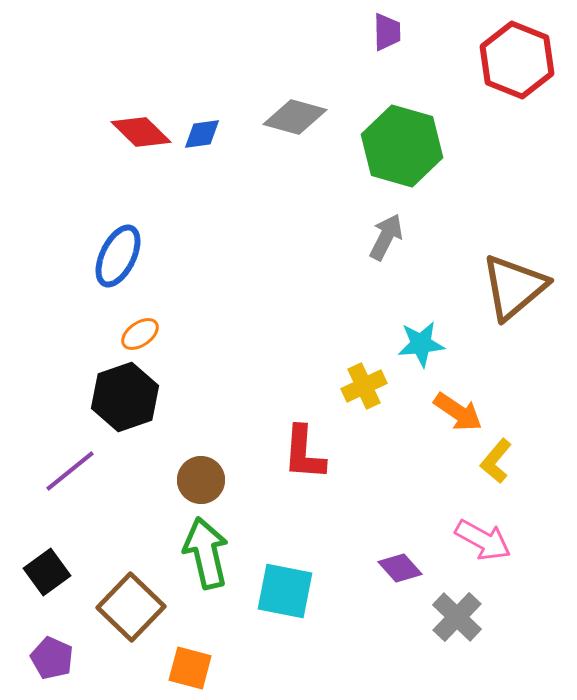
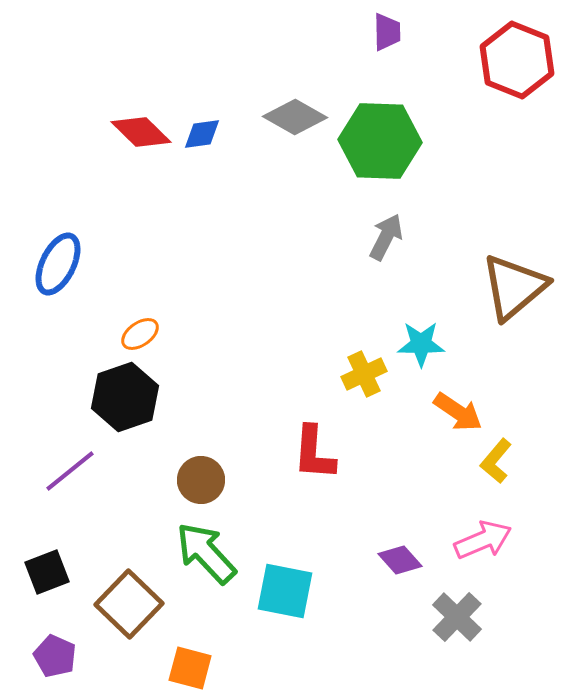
gray diamond: rotated 14 degrees clockwise
green hexagon: moved 22 px left, 5 px up; rotated 14 degrees counterclockwise
blue ellipse: moved 60 px left, 8 px down
cyan star: rotated 6 degrees clockwise
yellow cross: moved 12 px up
red L-shape: moved 10 px right
pink arrow: rotated 52 degrees counterclockwise
green arrow: rotated 30 degrees counterclockwise
purple diamond: moved 8 px up
black square: rotated 15 degrees clockwise
brown square: moved 2 px left, 3 px up
purple pentagon: moved 3 px right, 2 px up
